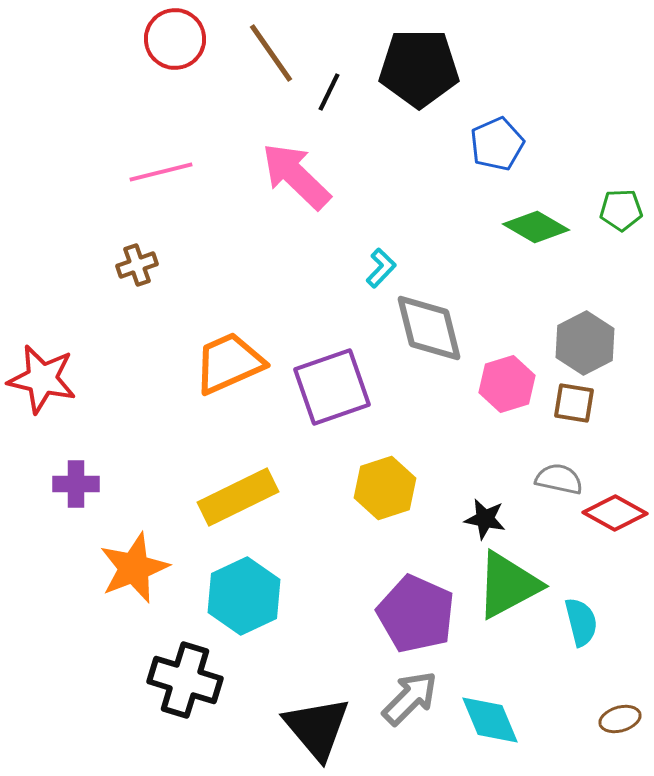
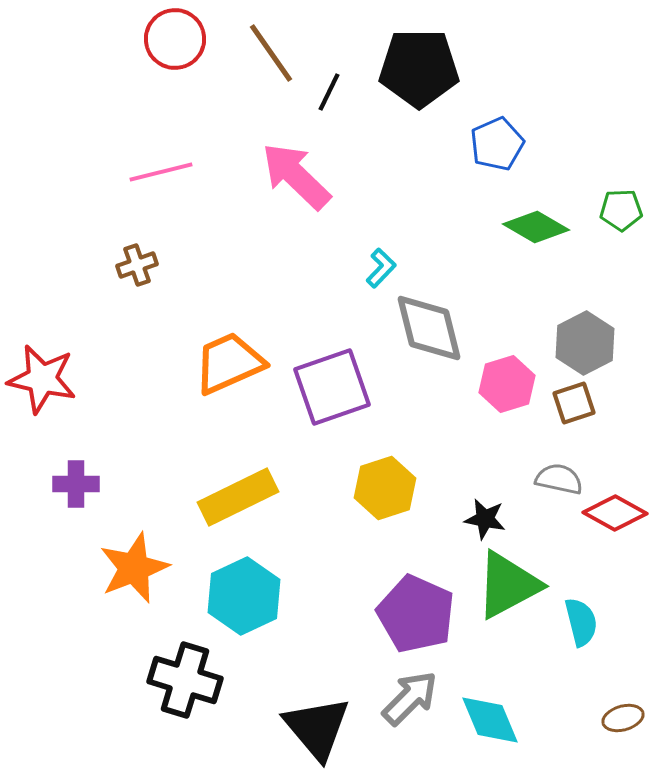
brown square: rotated 27 degrees counterclockwise
brown ellipse: moved 3 px right, 1 px up
